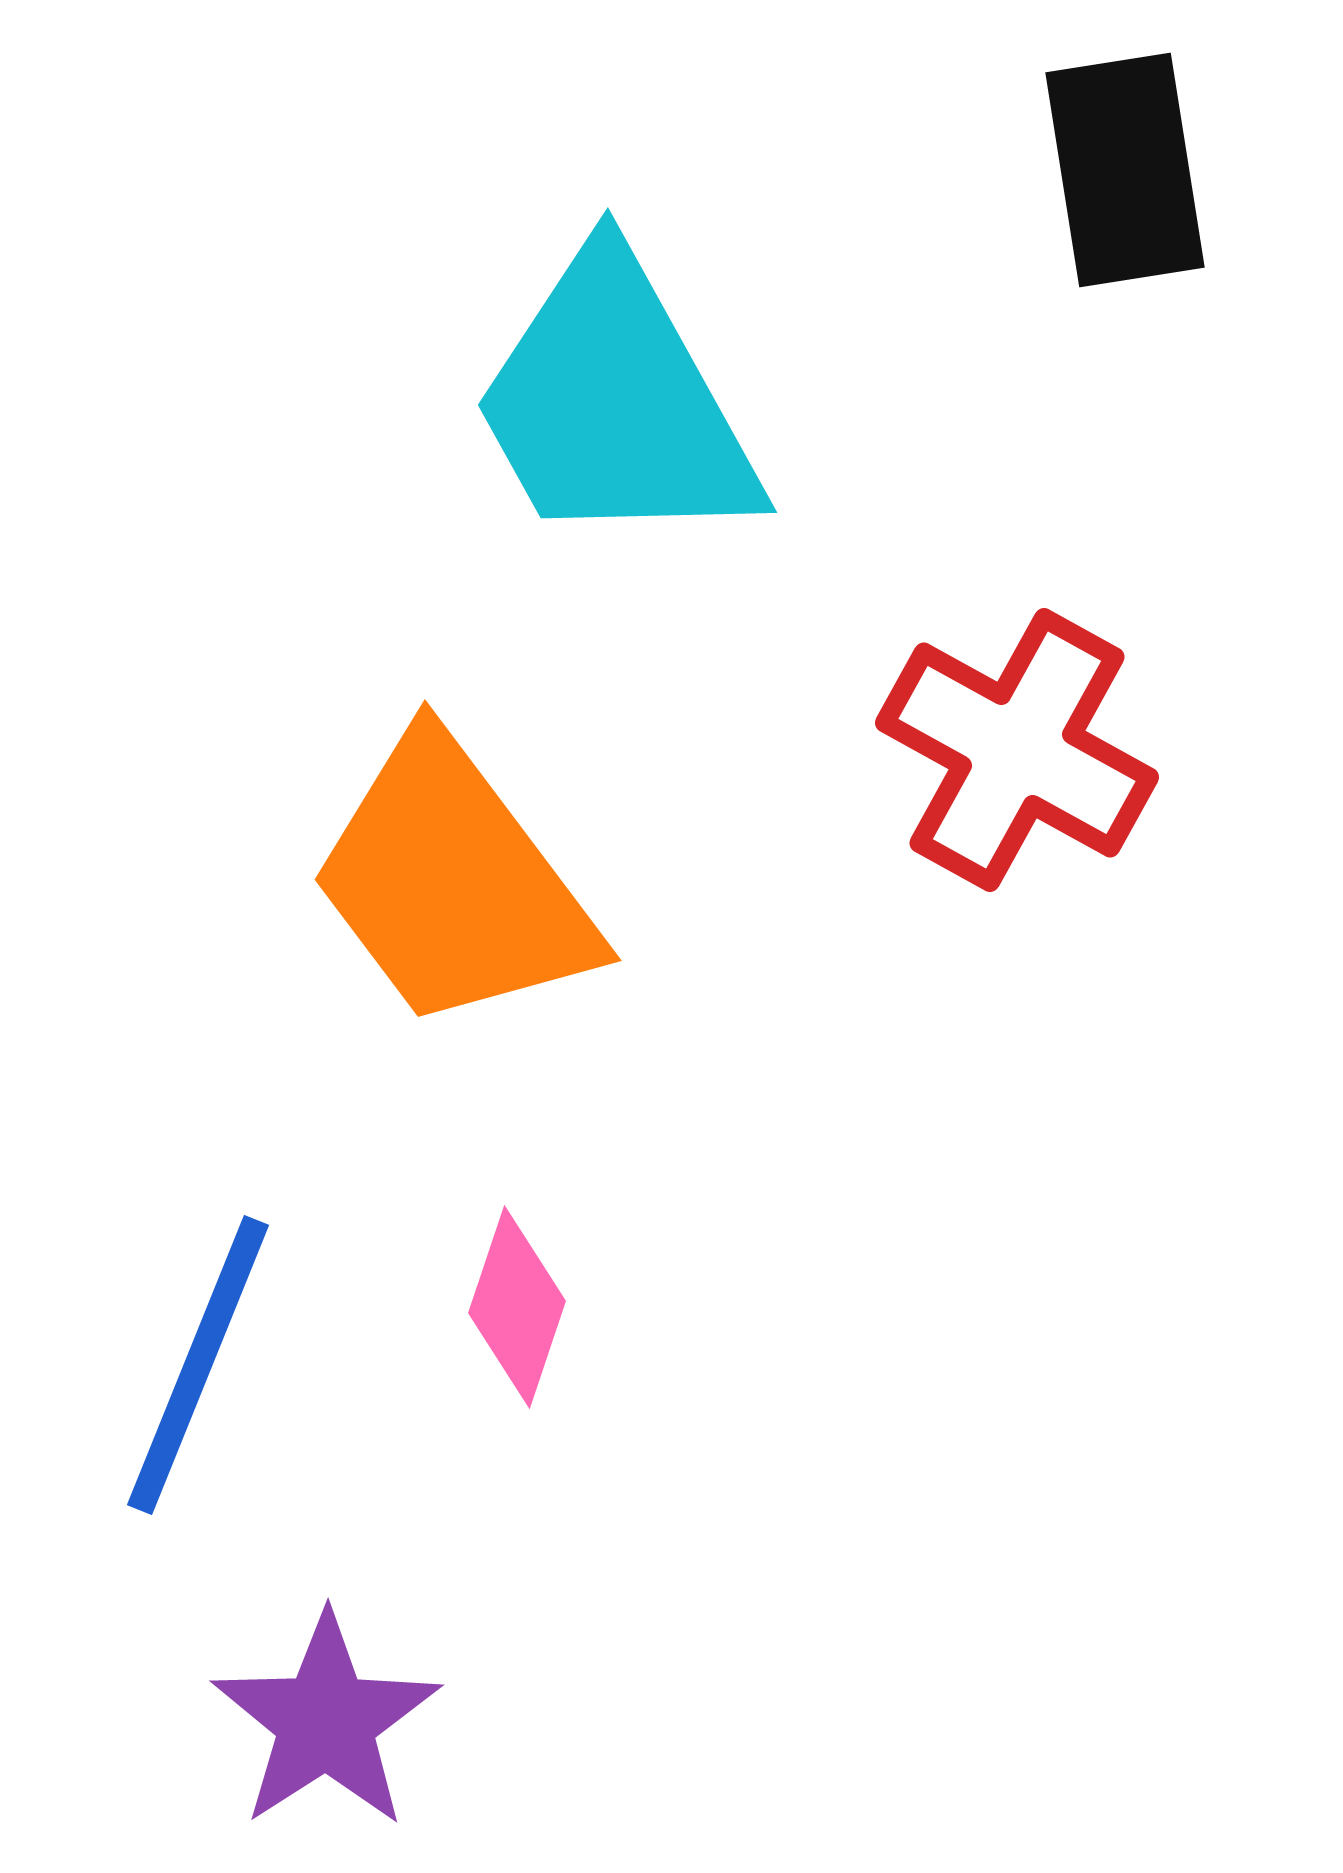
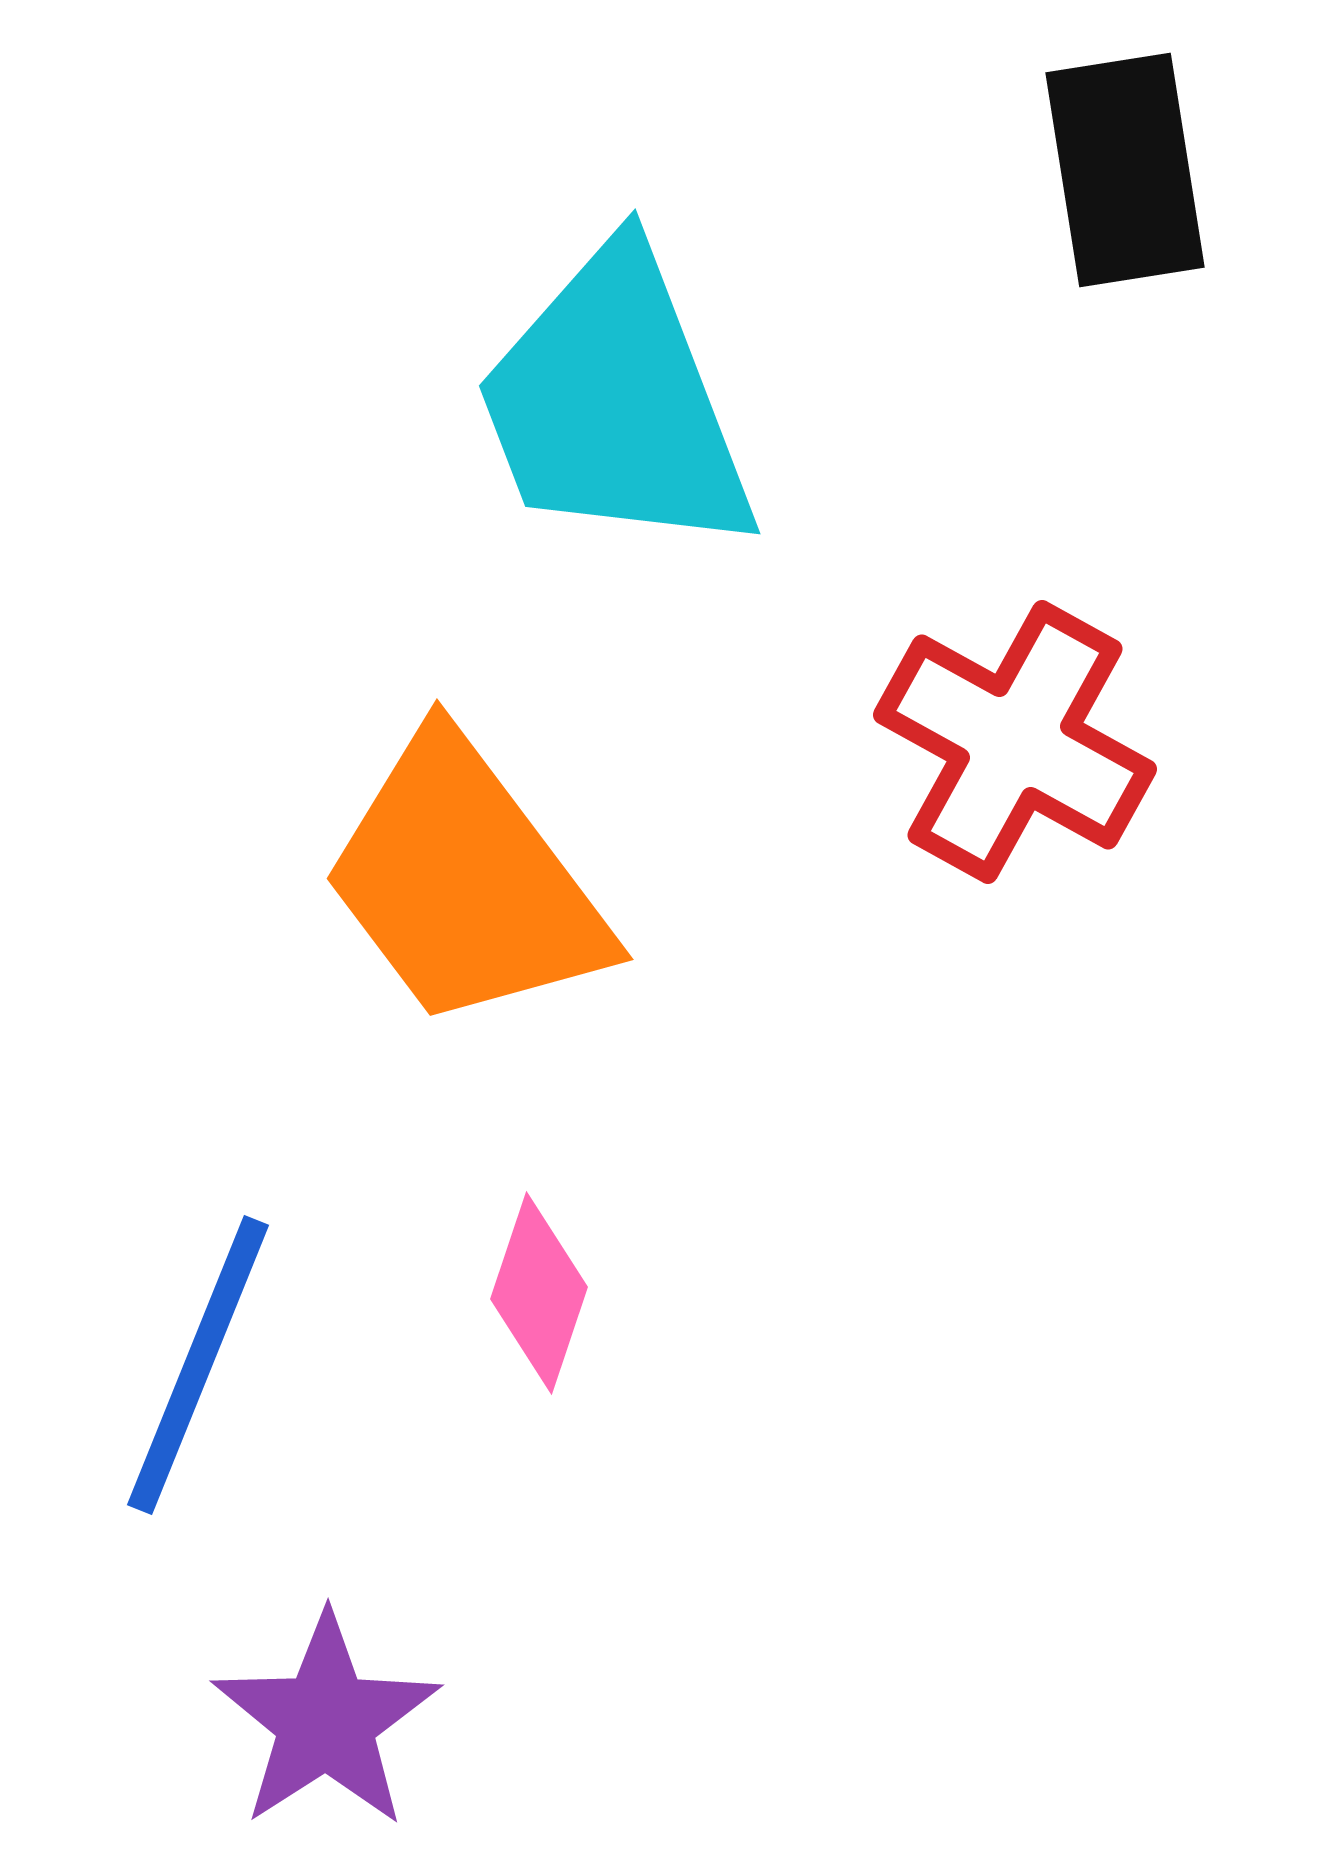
cyan trapezoid: rotated 8 degrees clockwise
red cross: moved 2 px left, 8 px up
orange trapezoid: moved 12 px right, 1 px up
pink diamond: moved 22 px right, 14 px up
